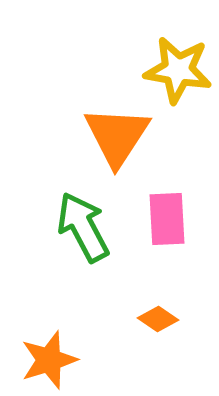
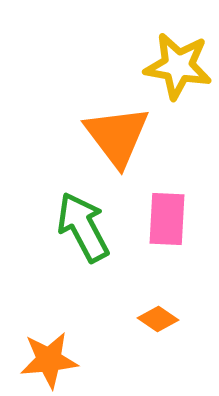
yellow star: moved 4 px up
orange triangle: rotated 10 degrees counterclockwise
pink rectangle: rotated 6 degrees clockwise
orange star: rotated 12 degrees clockwise
